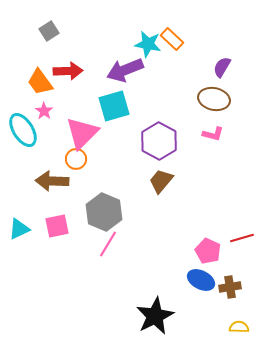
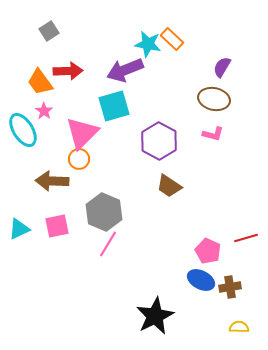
orange circle: moved 3 px right
brown trapezoid: moved 8 px right, 5 px down; rotated 96 degrees counterclockwise
red line: moved 4 px right
